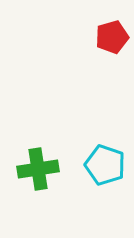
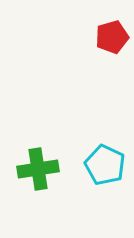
cyan pentagon: rotated 6 degrees clockwise
